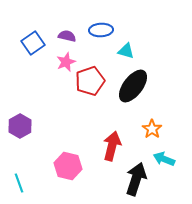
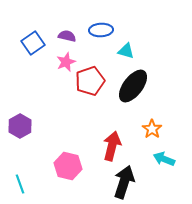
black arrow: moved 12 px left, 3 px down
cyan line: moved 1 px right, 1 px down
